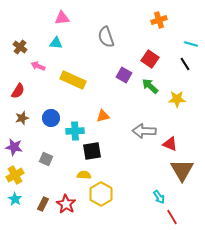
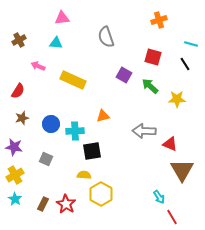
brown cross: moved 1 px left, 7 px up; rotated 24 degrees clockwise
red square: moved 3 px right, 2 px up; rotated 18 degrees counterclockwise
blue circle: moved 6 px down
